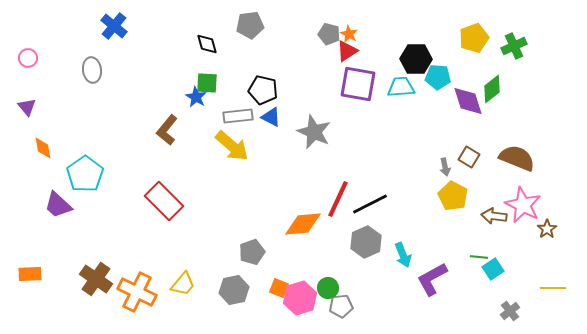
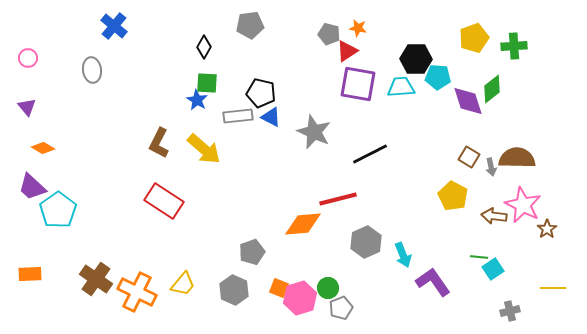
orange star at (349, 34): moved 9 px right, 6 px up; rotated 18 degrees counterclockwise
black diamond at (207, 44): moved 3 px left, 3 px down; rotated 45 degrees clockwise
green cross at (514, 46): rotated 20 degrees clockwise
black pentagon at (263, 90): moved 2 px left, 3 px down
blue star at (196, 97): moved 1 px right, 3 px down
brown L-shape at (167, 130): moved 8 px left, 13 px down; rotated 12 degrees counterclockwise
yellow arrow at (232, 146): moved 28 px left, 3 px down
orange diamond at (43, 148): rotated 50 degrees counterclockwise
brown semicircle at (517, 158): rotated 21 degrees counterclockwise
gray arrow at (445, 167): moved 46 px right
cyan pentagon at (85, 174): moved 27 px left, 36 px down
red line at (338, 199): rotated 51 degrees clockwise
red rectangle at (164, 201): rotated 12 degrees counterclockwise
black line at (370, 204): moved 50 px up
purple trapezoid at (58, 205): moved 26 px left, 18 px up
purple L-shape at (432, 279): moved 1 px right, 3 px down; rotated 84 degrees clockwise
gray hexagon at (234, 290): rotated 24 degrees counterclockwise
gray pentagon at (341, 306): moved 2 px down; rotated 15 degrees counterclockwise
gray cross at (510, 311): rotated 24 degrees clockwise
